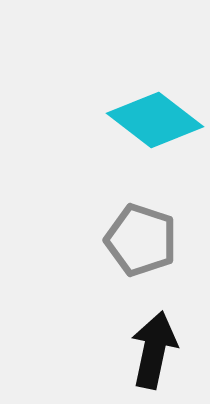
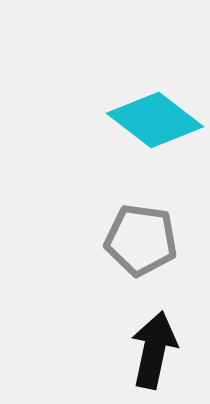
gray pentagon: rotated 10 degrees counterclockwise
